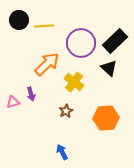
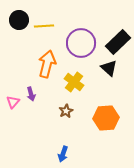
black rectangle: moved 3 px right, 1 px down
orange arrow: rotated 32 degrees counterclockwise
pink triangle: rotated 32 degrees counterclockwise
blue arrow: moved 1 px right, 2 px down; rotated 133 degrees counterclockwise
